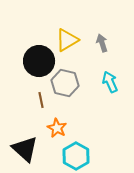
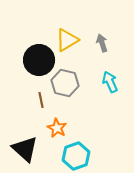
black circle: moved 1 px up
cyan hexagon: rotated 12 degrees clockwise
